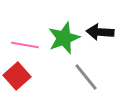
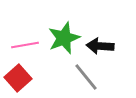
black arrow: moved 14 px down
pink line: rotated 20 degrees counterclockwise
red square: moved 1 px right, 2 px down
